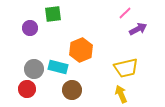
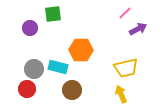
orange hexagon: rotated 25 degrees clockwise
